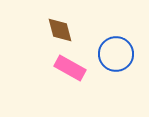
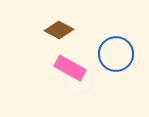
brown diamond: moved 1 px left; rotated 48 degrees counterclockwise
